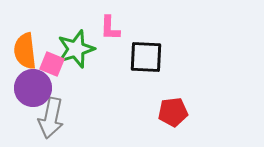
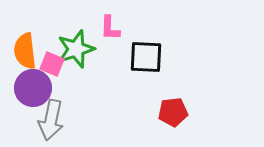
gray arrow: moved 2 px down
